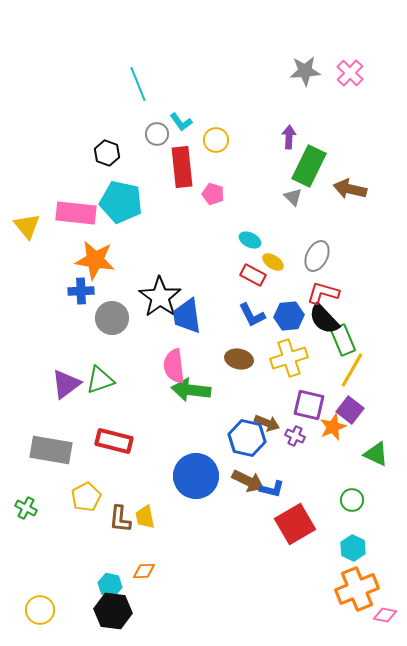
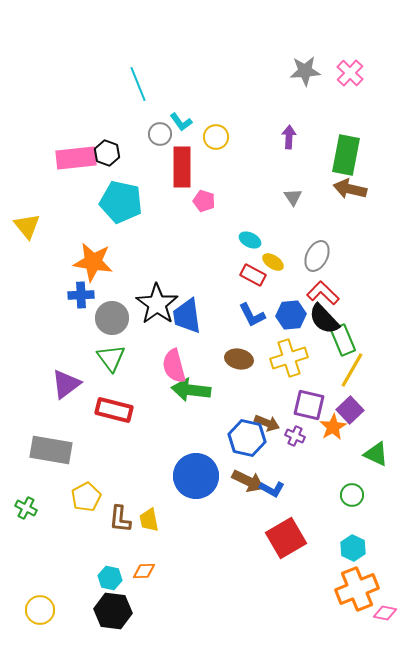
gray circle at (157, 134): moved 3 px right
yellow circle at (216, 140): moved 3 px up
green rectangle at (309, 166): moved 37 px right, 11 px up; rotated 15 degrees counterclockwise
red rectangle at (182, 167): rotated 6 degrees clockwise
pink pentagon at (213, 194): moved 9 px left, 7 px down
gray triangle at (293, 197): rotated 12 degrees clockwise
pink rectangle at (76, 213): moved 55 px up; rotated 12 degrees counterclockwise
orange star at (95, 260): moved 2 px left, 2 px down
blue cross at (81, 291): moved 4 px down
red L-shape at (323, 293): rotated 28 degrees clockwise
black star at (160, 297): moved 3 px left, 7 px down
blue hexagon at (289, 316): moved 2 px right, 1 px up
pink semicircle at (174, 366): rotated 8 degrees counterclockwise
green triangle at (100, 380): moved 11 px right, 22 px up; rotated 48 degrees counterclockwise
purple square at (350, 410): rotated 8 degrees clockwise
orange star at (333, 427): rotated 8 degrees counterclockwise
red rectangle at (114, 441): moved 31 px up
blue L-shape at (272, 489): rotated 15 degrees clockwise
green circle at (352, 500): moved 5 px up
yellow trapezoid at (145, 517): moved 4 px right, 3 px down
red square at (295, 524): moved 9 px left, 14 px down
cyan hexagon at (110, 585): moved 7 px up
pink diamond at (385, 615): moved 2 px up
